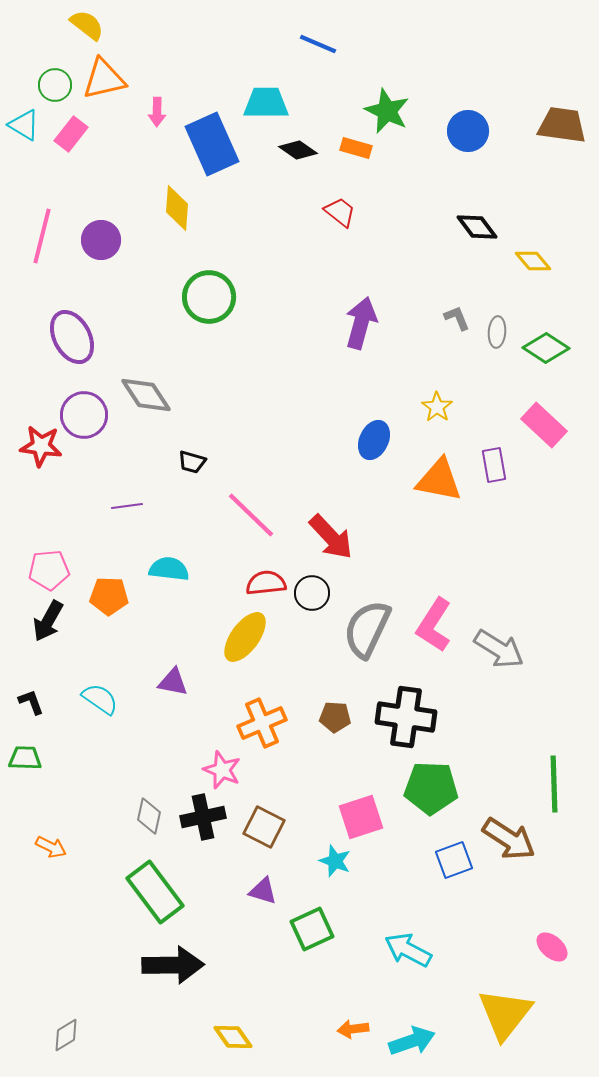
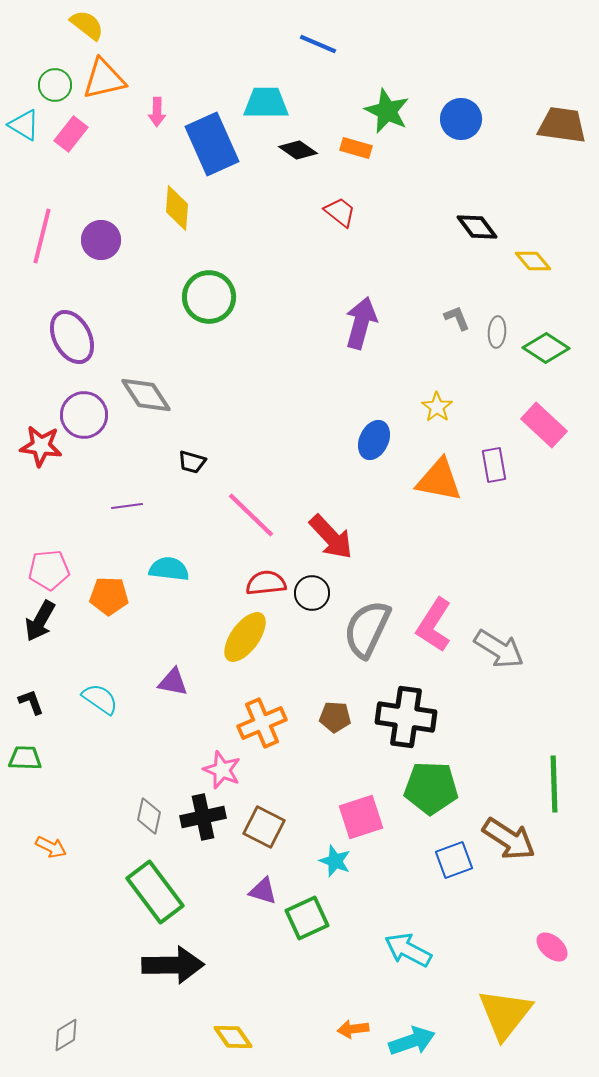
blue circle at (468, 131): moved 7 px left, 12 px up
black arrow at (48, 621): moved 8 px left
green square at (312, 929): moved 5 px left, 11 px up
